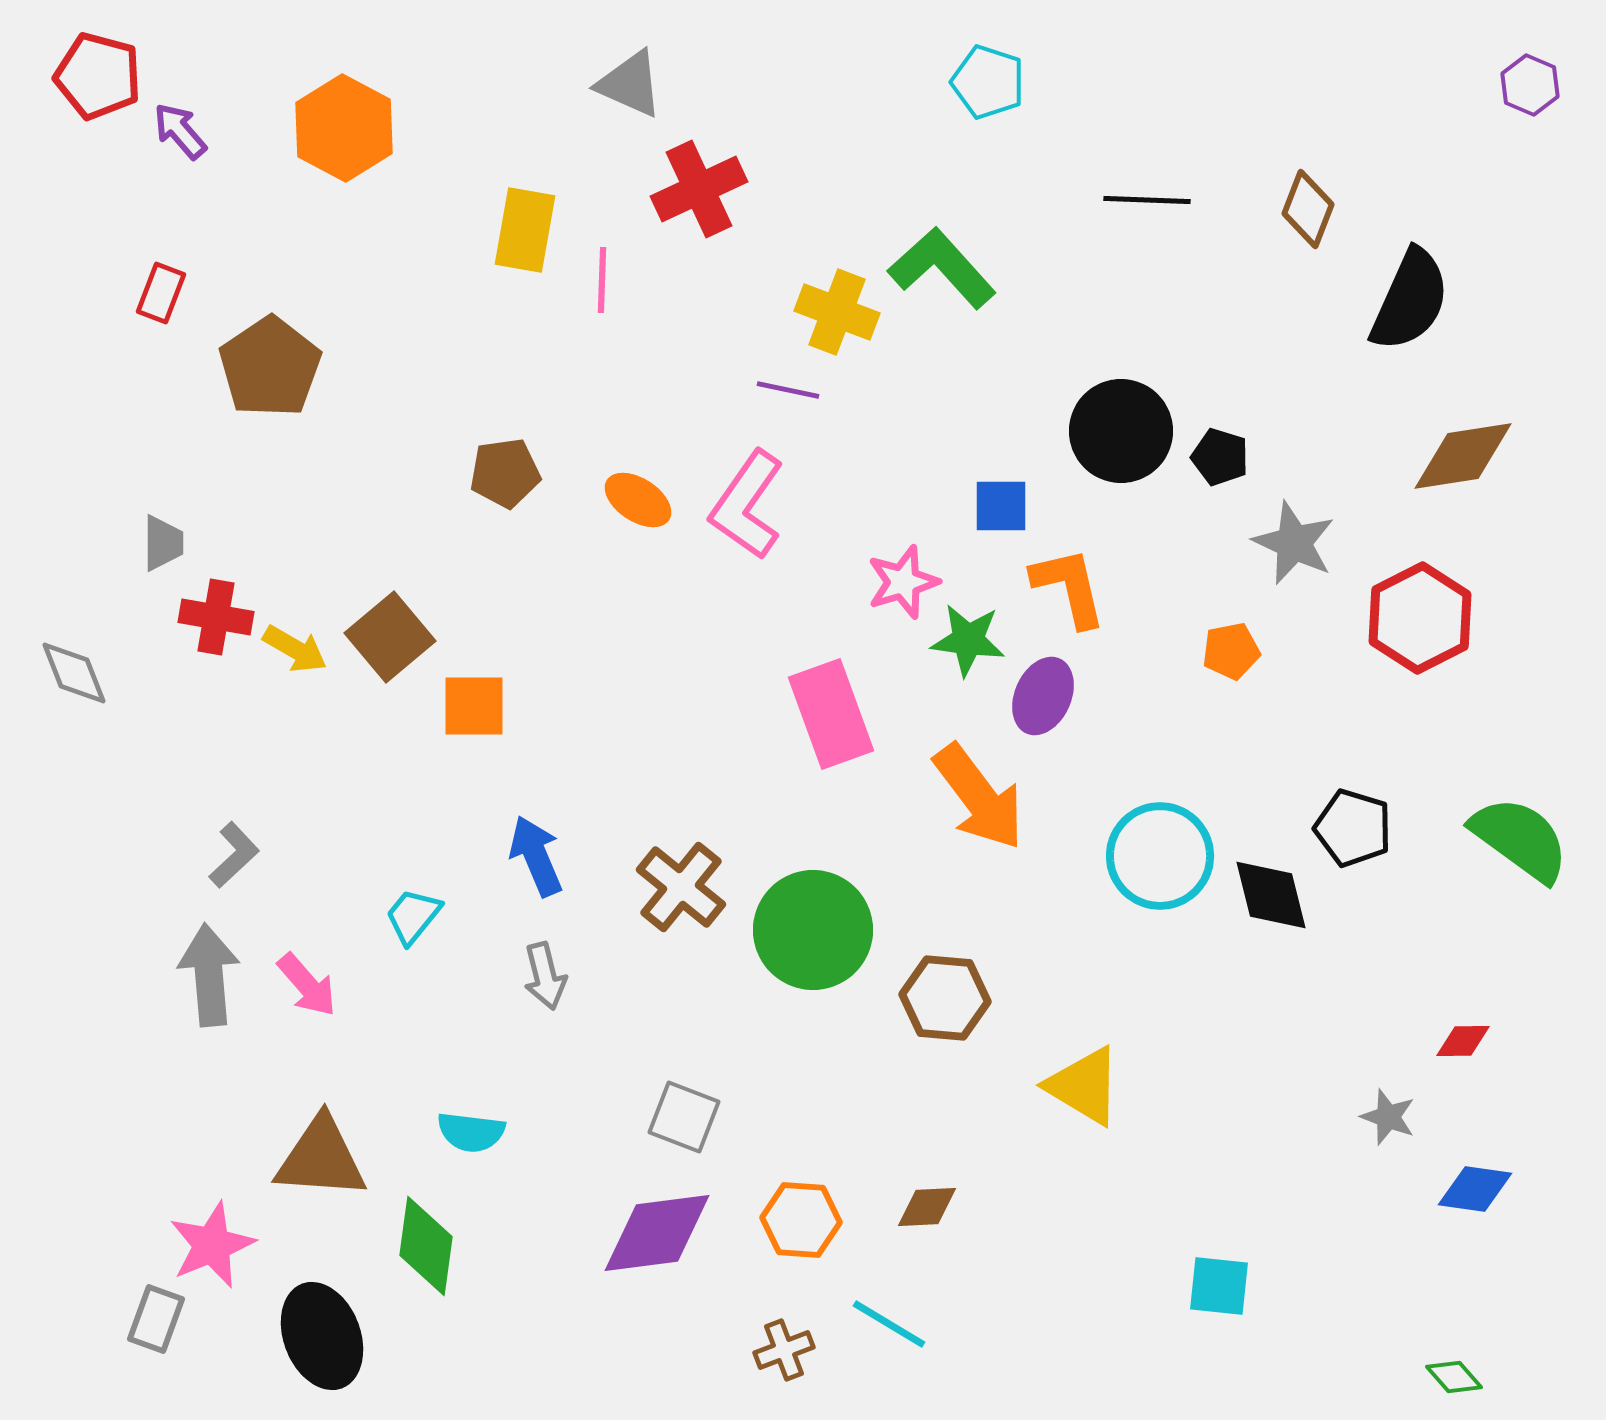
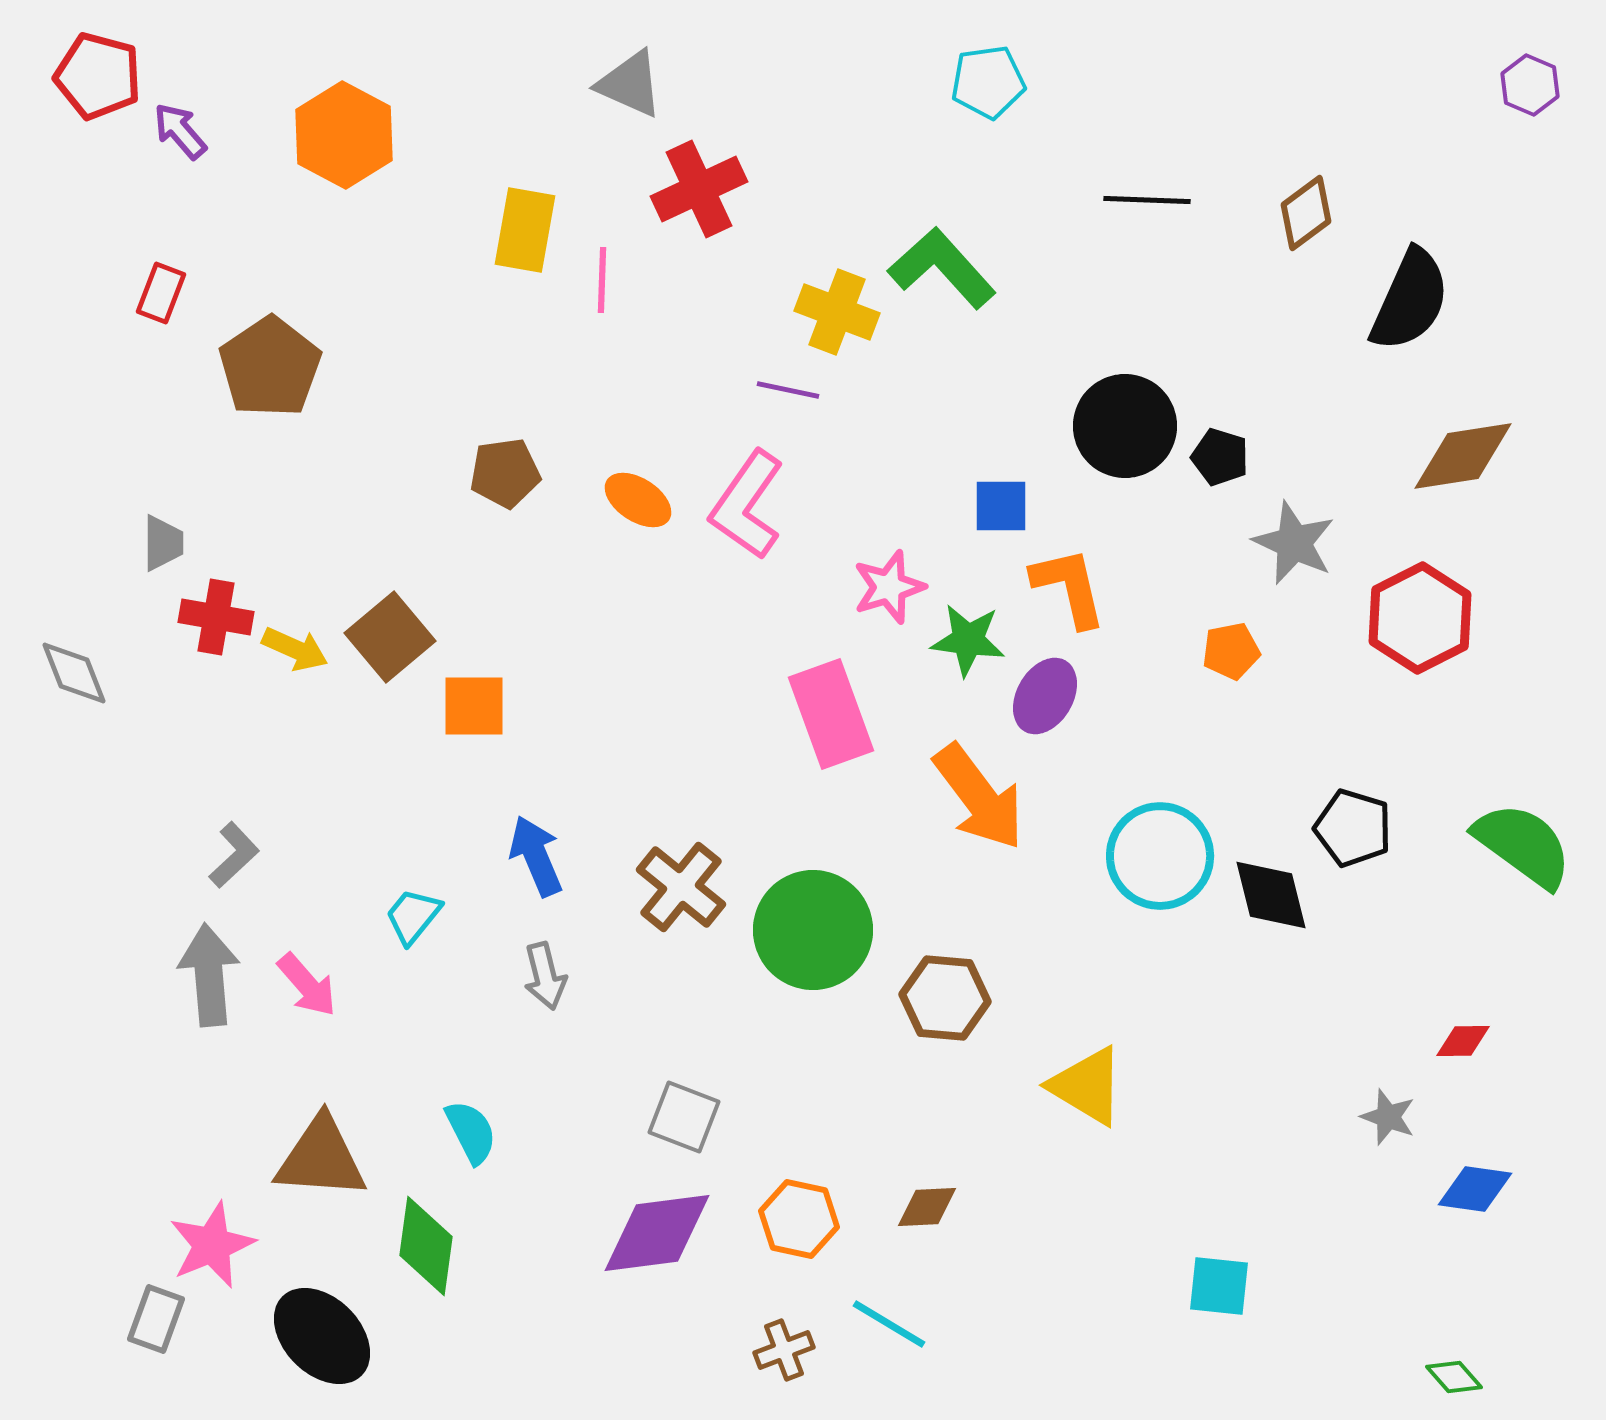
cyan pentagon at (988, 82): rotated 26 degrees counterclockwise
orange hexagon at (344, 128): moved 7 px down
brown diamond at (1308, 209): moved 2 px left, 4 px down; rotated 32 degrees clockwise
black circle at (1121, 431): moved 4 px right, 5 px up
pink star at (903, 582): moved 14 px left, 5 px down
yellow arrow at (295, 649): rotated 6 degrees counterclockwise
purple ellipse at (1043, 696): moved 2 px right; rotated 6 degrees clockwise
green semicircle at (1520, 839): moved 3 px right, 6 px down
yellow triangle at (1084, 1086): moved 3 px right
cyan semicircle at (471, 1132): rotated 124 degrees counterclockwise
orange hexagon at (801, 1220): moved 2 px left, 1 px up; rotated 8 degrees clockwise
black ellipse at (322, 1336): rotated 24 degrees counterclockwise
